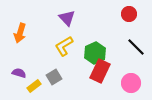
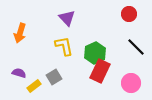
yellow L-shape: rotated 110 degrees clockwise
